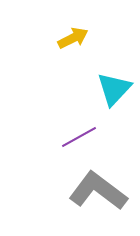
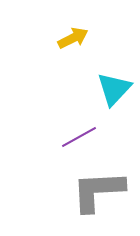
gray L-shape: rotated 40 degrees counterclockwise
